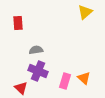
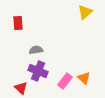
pink rectangle: rotated 21 degrees clockwise
